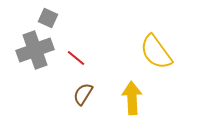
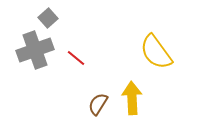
gray square: rotated 24 degrees clockwise
brown semicircle: moved 15 px right, 10 px down
